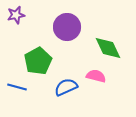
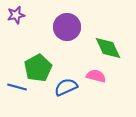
green pentagon: moved 7 px down
